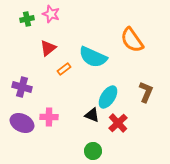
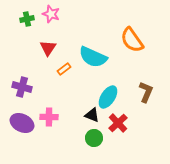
red triangle: rotated 18 degrees counterclockwise
green circle: moved 1 px right, 13 px up
